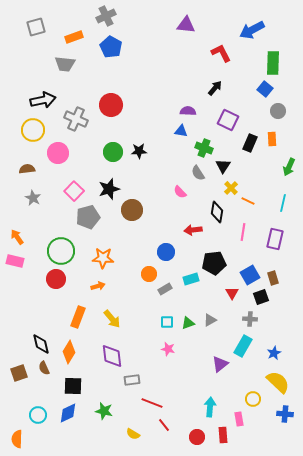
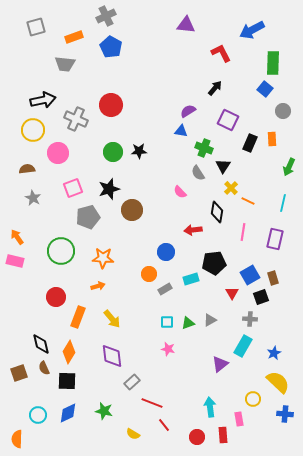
purple semicircle at (188, 111): rotated 35 degrees counterclockwise
gray circle at (278, 111): moved 5 px right
pink square at (74, 191): moved 1 px left, 3 px up; rotated 24 degrees clockwise
red circle at (56, 279): moved 18 px down
gray rectangle at (132, 380): moved 2 px down; rotated 35 degrees counterclockwise
black square at (73, 386): moved 6 px left, 5 px up
cyan arrow at (210, 407): rotated 12 degrees counterclockwise
